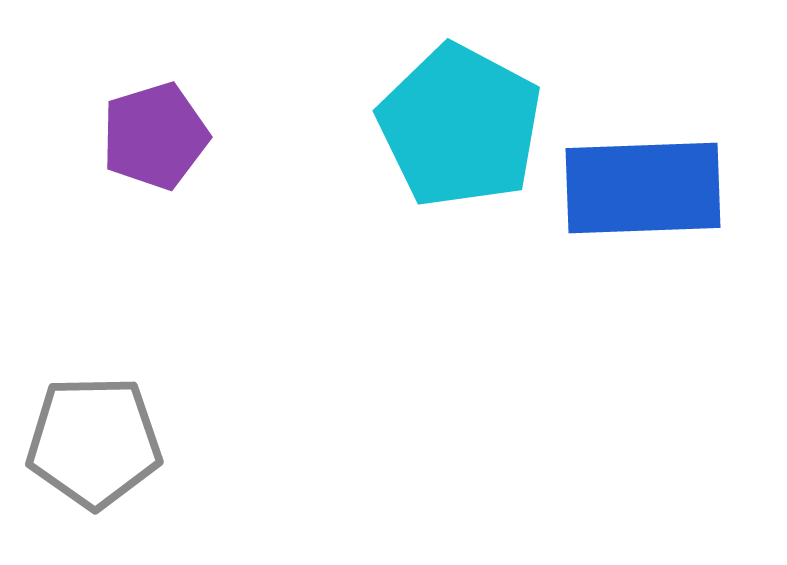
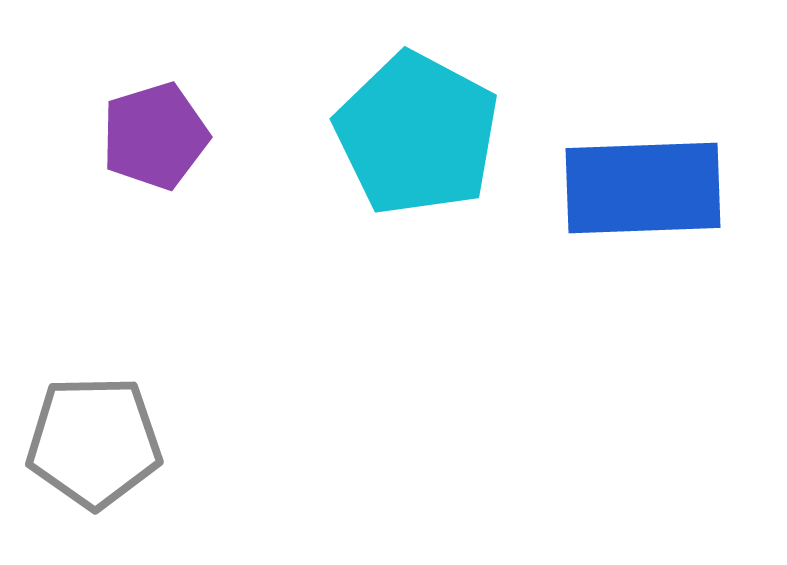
cyan pentagon: moved 43 px left, 8 px down
